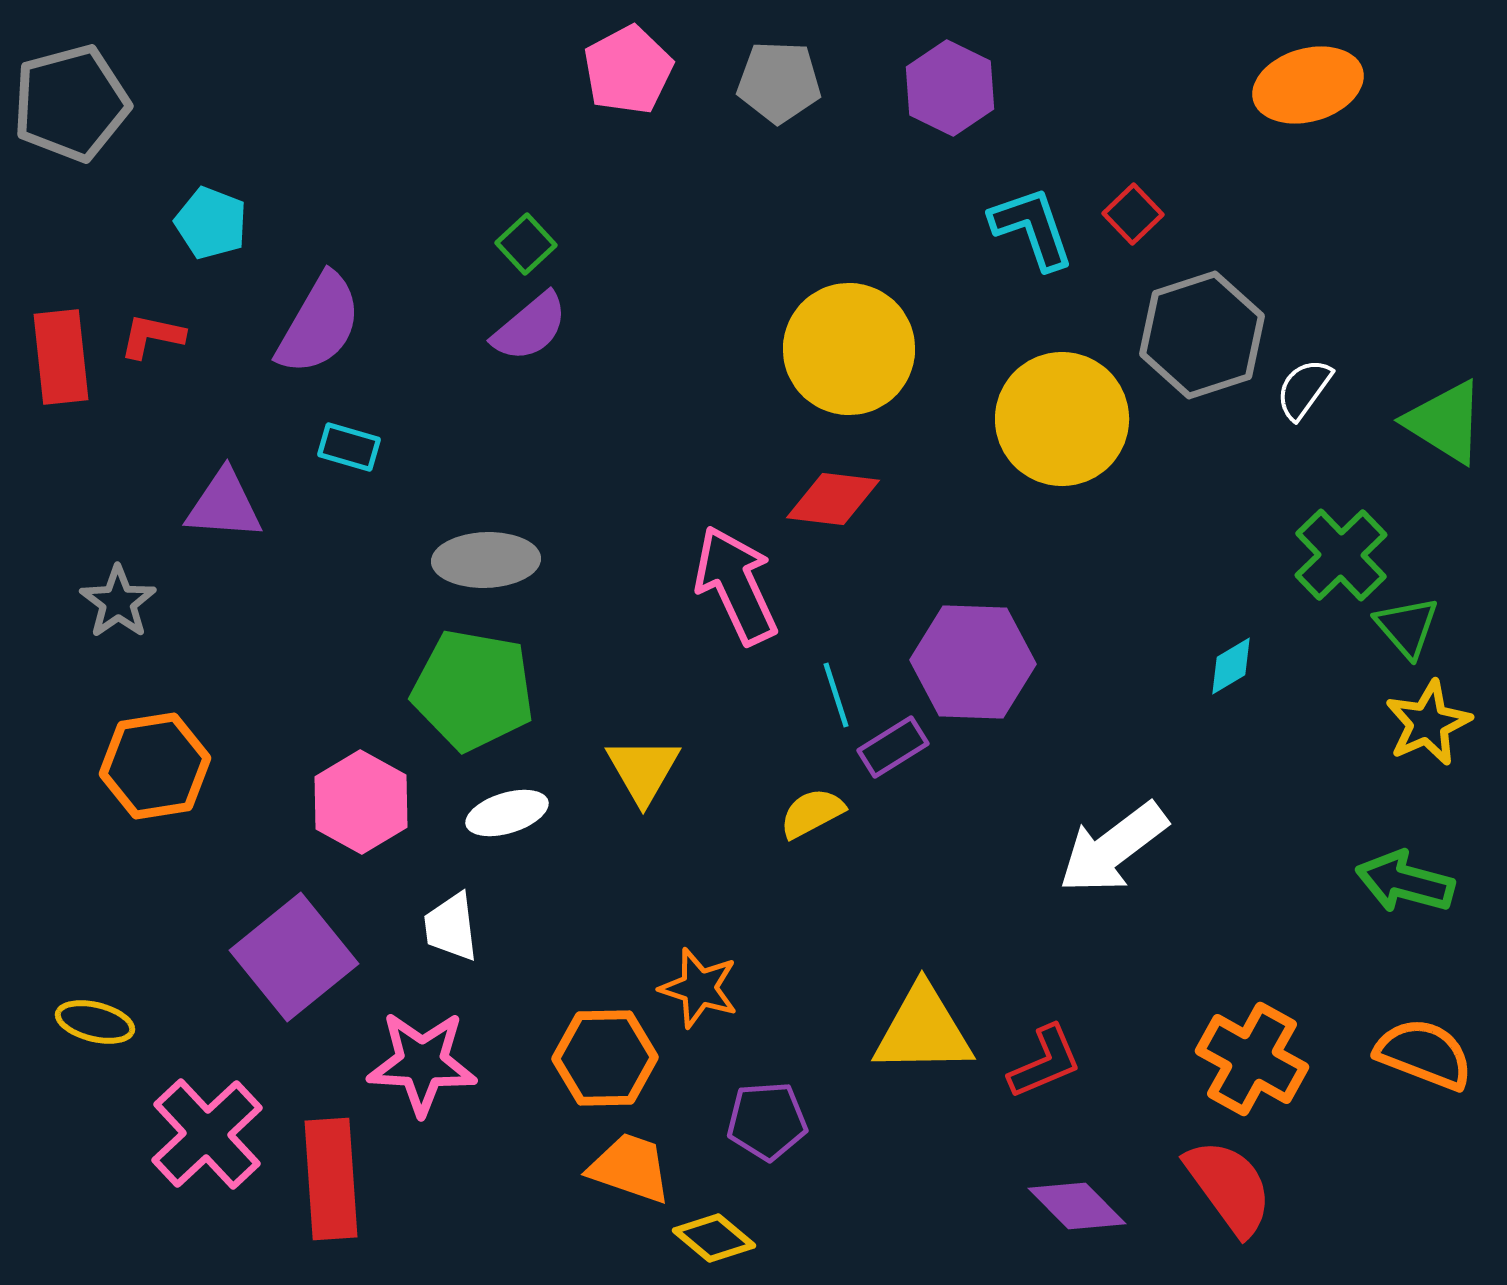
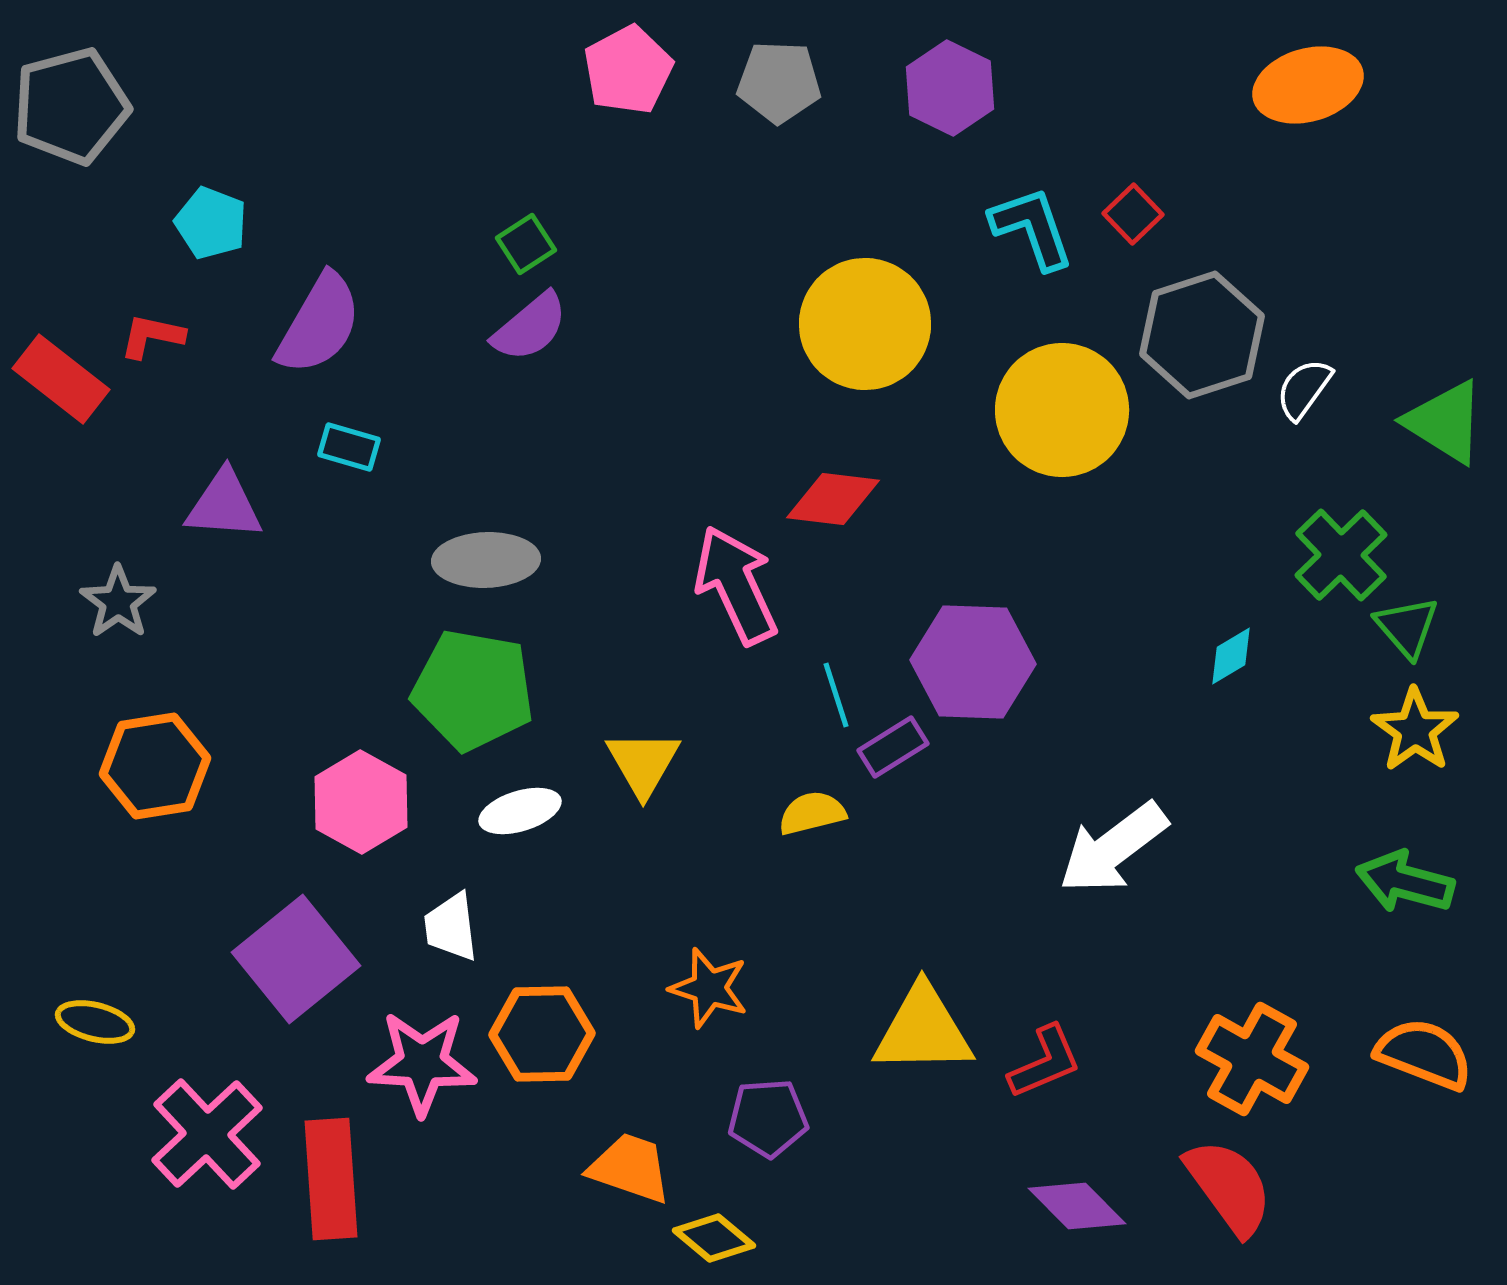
gray pentagon at (71, 103): moved 3 px down
green square at (526, 244): rotated 10 degrees clockwise
yellow circle at (849, 349): moved 16 px right, 25 px up
red rectangle at (61, 357): moved 22 px down; rotated 46 degrees counterclockwise
yellow circle at (1062, 419): moved 9 px up
cyan diamond at (1231, 666): moved 10 px up
yellow star at (1428, 723): moved 13 px left, 7 px down; rotated 12 degrees counterclockwise
yellow triangle at (643, 770): moved 7 px up
white ellipse at (507, 813): moved 13 px right, 2 px up
yellow semicircle at (812, 813): rotated 14 degrees clockwise
purple square at (294, 957): moved 2 px right, 2 px down
orange star at (699, 988): moved 10 px right
orange hexagon at (605, 1058): moved 63 px left, 24 px up
purple pentagon at (767, 1121): moved 1 px right, 3 px up
